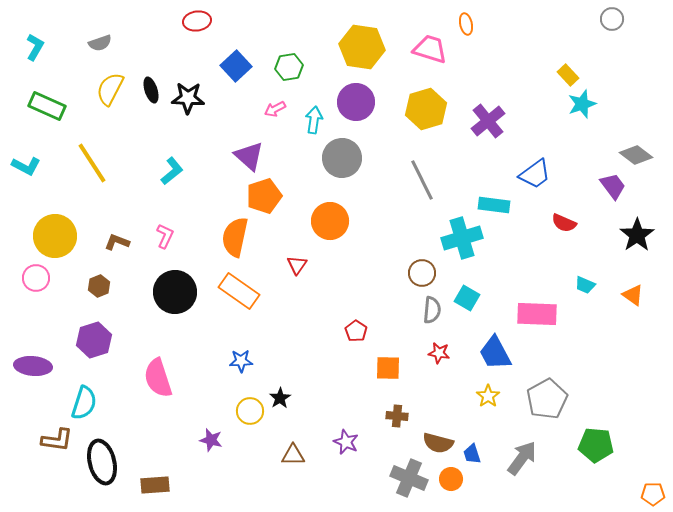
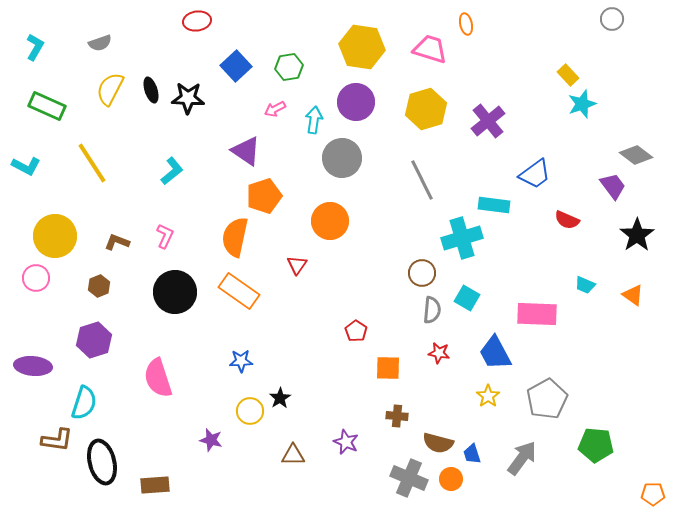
purple triangle at (249, 156): moved 3 px left, 5 px up; rotated 8 degrees counterclockwise
red semicircle at (564, 223): moved 3 px right, 3 px up
